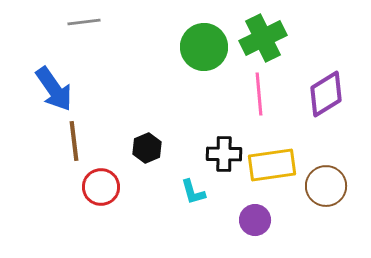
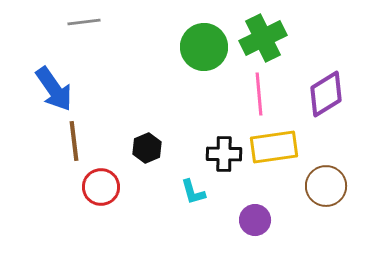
yellow rectangle: moved 2 px right, 18 px up
